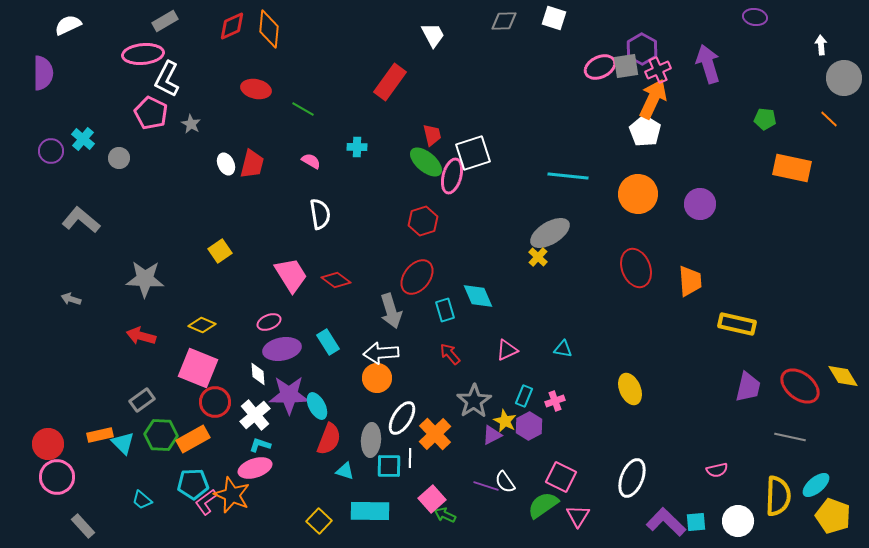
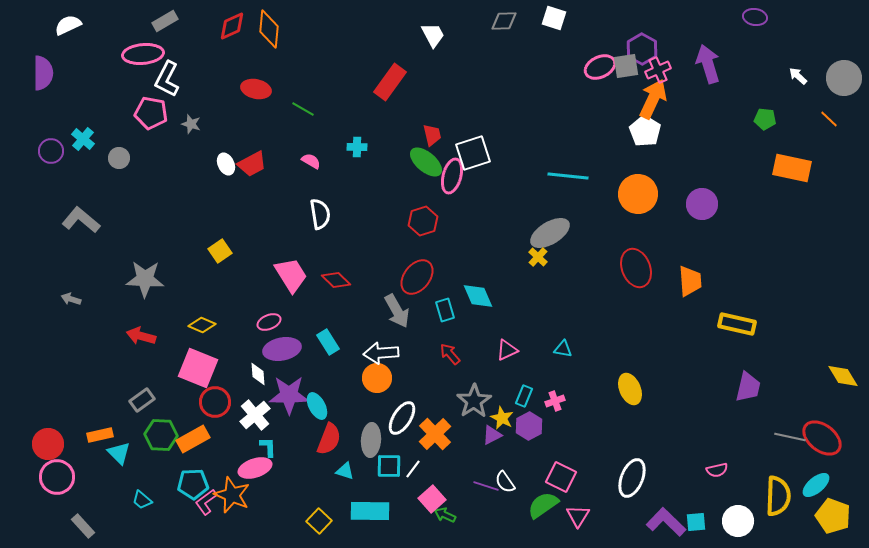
white arrow at (821, 45): moved 23 px left, 31 px down; rotated 42 degrees counterclockwise
pink pentagon at (151, 113): rotated 16 degrees counterclockwise
gray star at (191, 124): rotated 12 degrees counterclockwise
red trapezoid at (252, 164): rotated 48 degrees clockwise
purple circle at (700, 204): moved 2 px right
red diamond at (336, 280): rotated 8 degrees clockwise
gray arrow at (391, 311): moved 6 px right; rotated 12 degrees counterclockwise
red ellipse at (800, 386): moved 22 px right, 52 px down
yellow star at (505, 421): moved 3 px left, 3 px up
cyan triangle at (123, 443): moved 4 px left, 10 px down
cyan L-shape at (260, 445): moved 8 px right, 2 px down; rotated 70 degrees clockwise
white line at (410, 458): moved 3 px right, 11 px down; rotated 36 degrees clockwise
